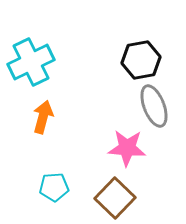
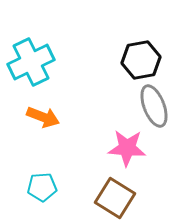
orange arrow: rotated 96 degrees clockwise
cyan pentagon: moved 12 px left
brown square: rotated 12 degrees counterclockwise
